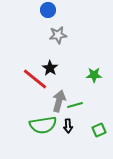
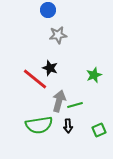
black star: rotated 14 degrees counterclockwise
green star: rotated 21 degrees counterclockwise
green semicircle: moved 4 px left
